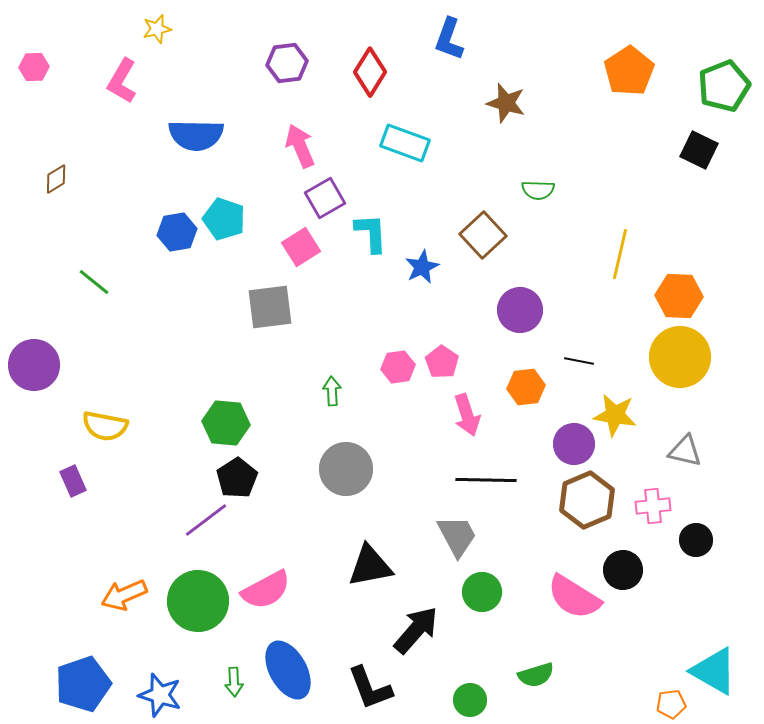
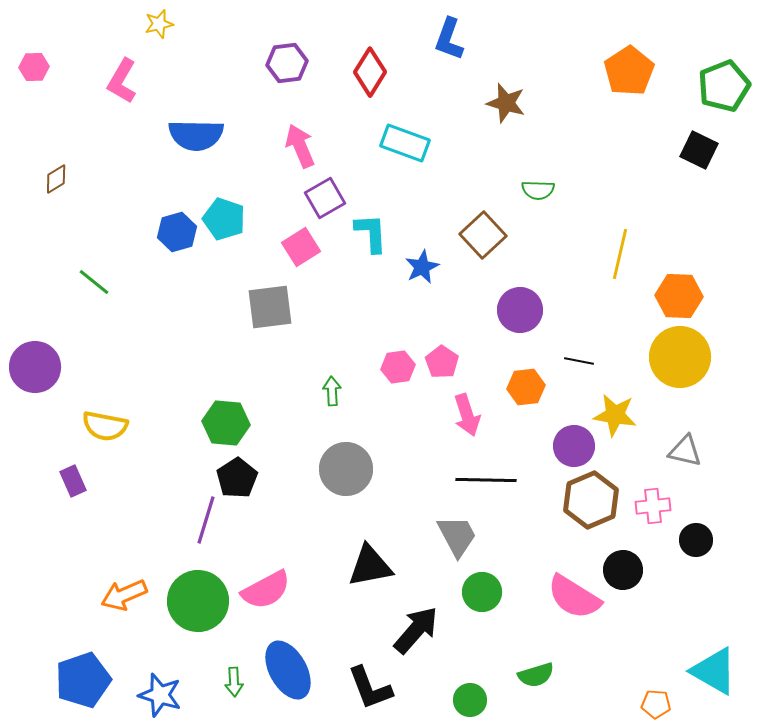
yellow star at (157, 29): moved 2 px right, 5 px up
blue hexagon at (177, 232): rotated 6 degrees counterclockwise
purple circle at (34, 365): moved 1 px right, 2 px down
purple circle at (574, 444): moved 2 px down
brown hexagon at (587, 500): moved 4 px right
purple line at (206, 520): rotated 36 degrees counterclockwise
blue pentagon at (83, 684): moved 4 px up
orange pentagon at (671, 704): moved 15 px left; rotated 12 degrees clockwise
